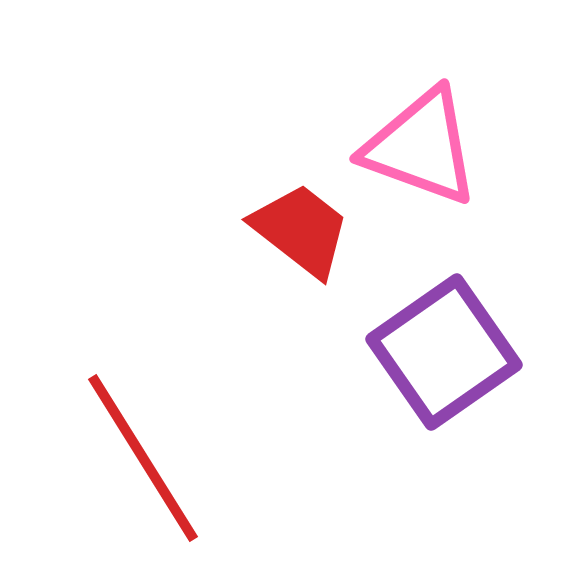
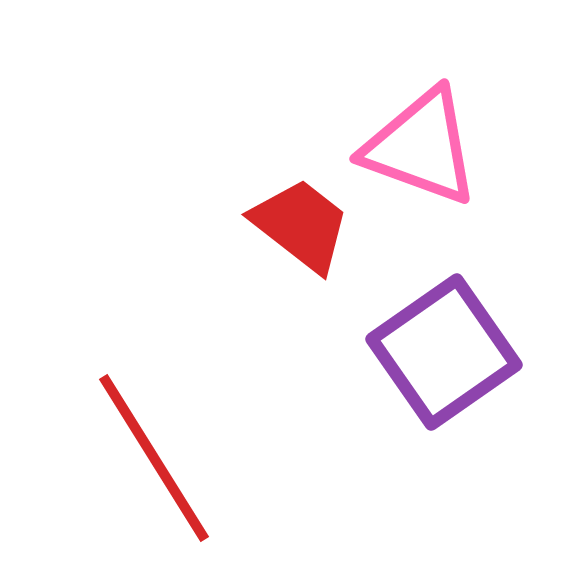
red trapezoid: moved 5 px up
red line: moved 11 px right
